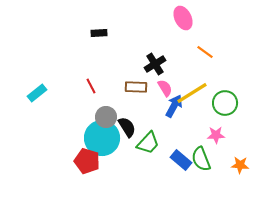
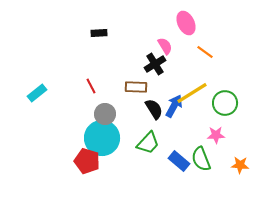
pink ellipse: moved 3 px right, 5 px down
pink semicircle: moved 42 px up
gray circle: moved 1 px left, 3 px up
black semicircle: moved 27 px right, 18 px up
blue rectangle: moved 2 px left, 1 px down
